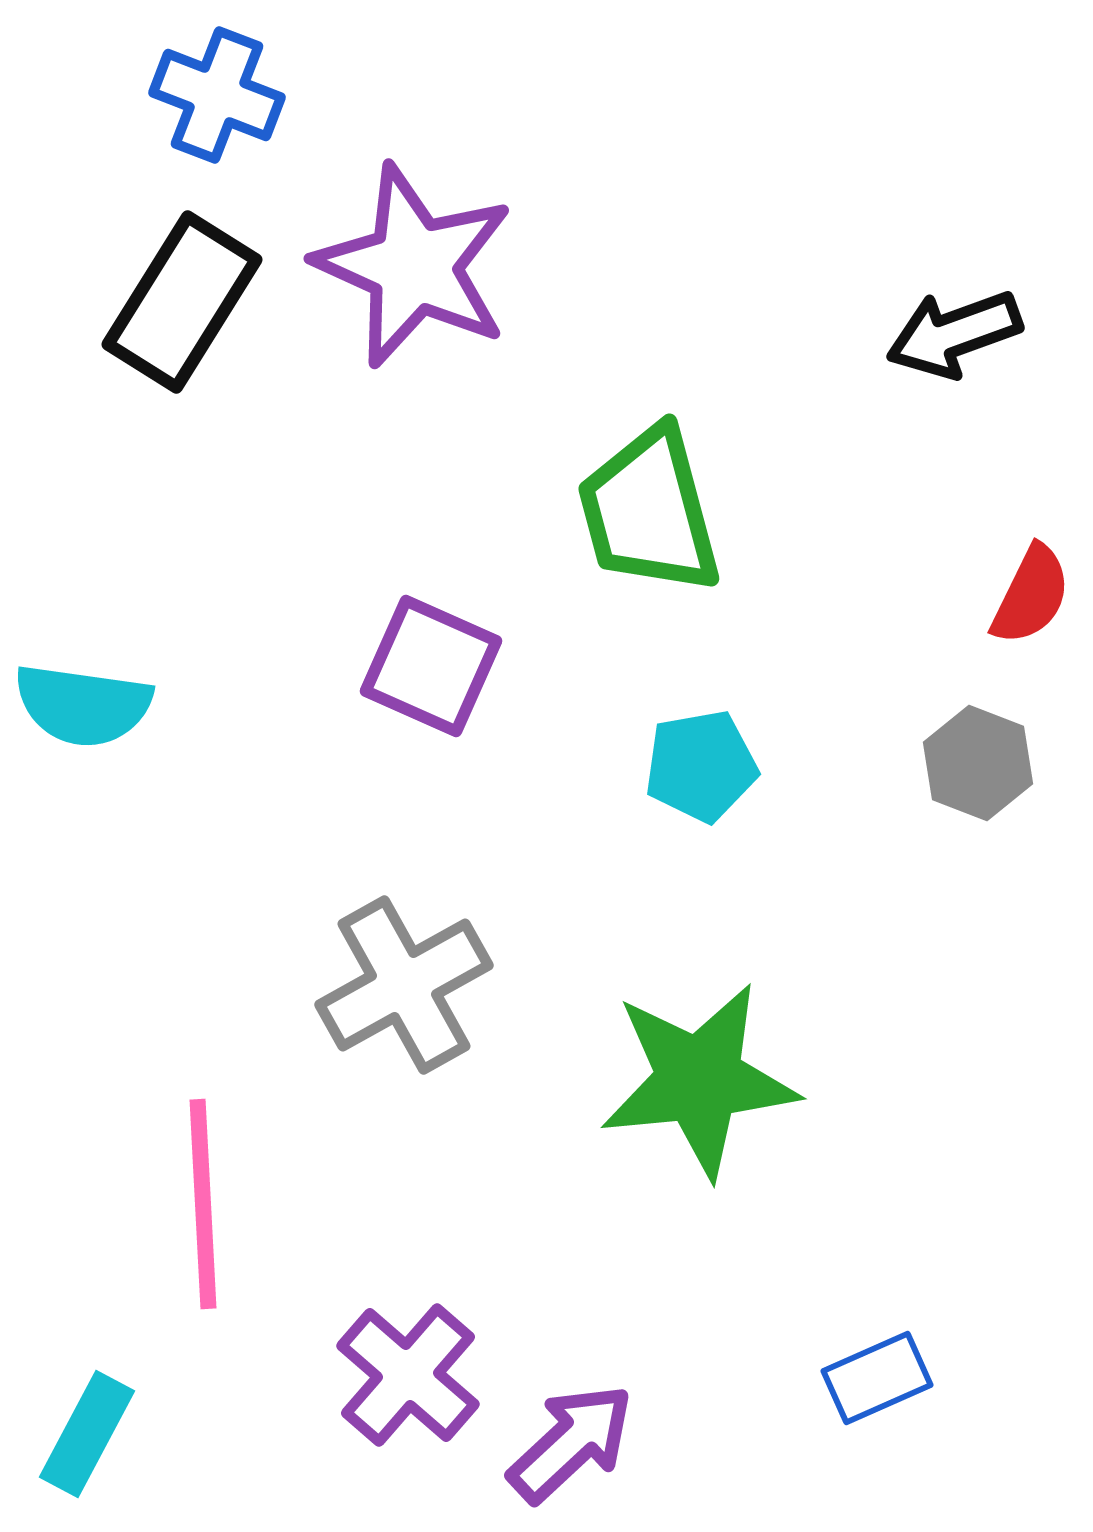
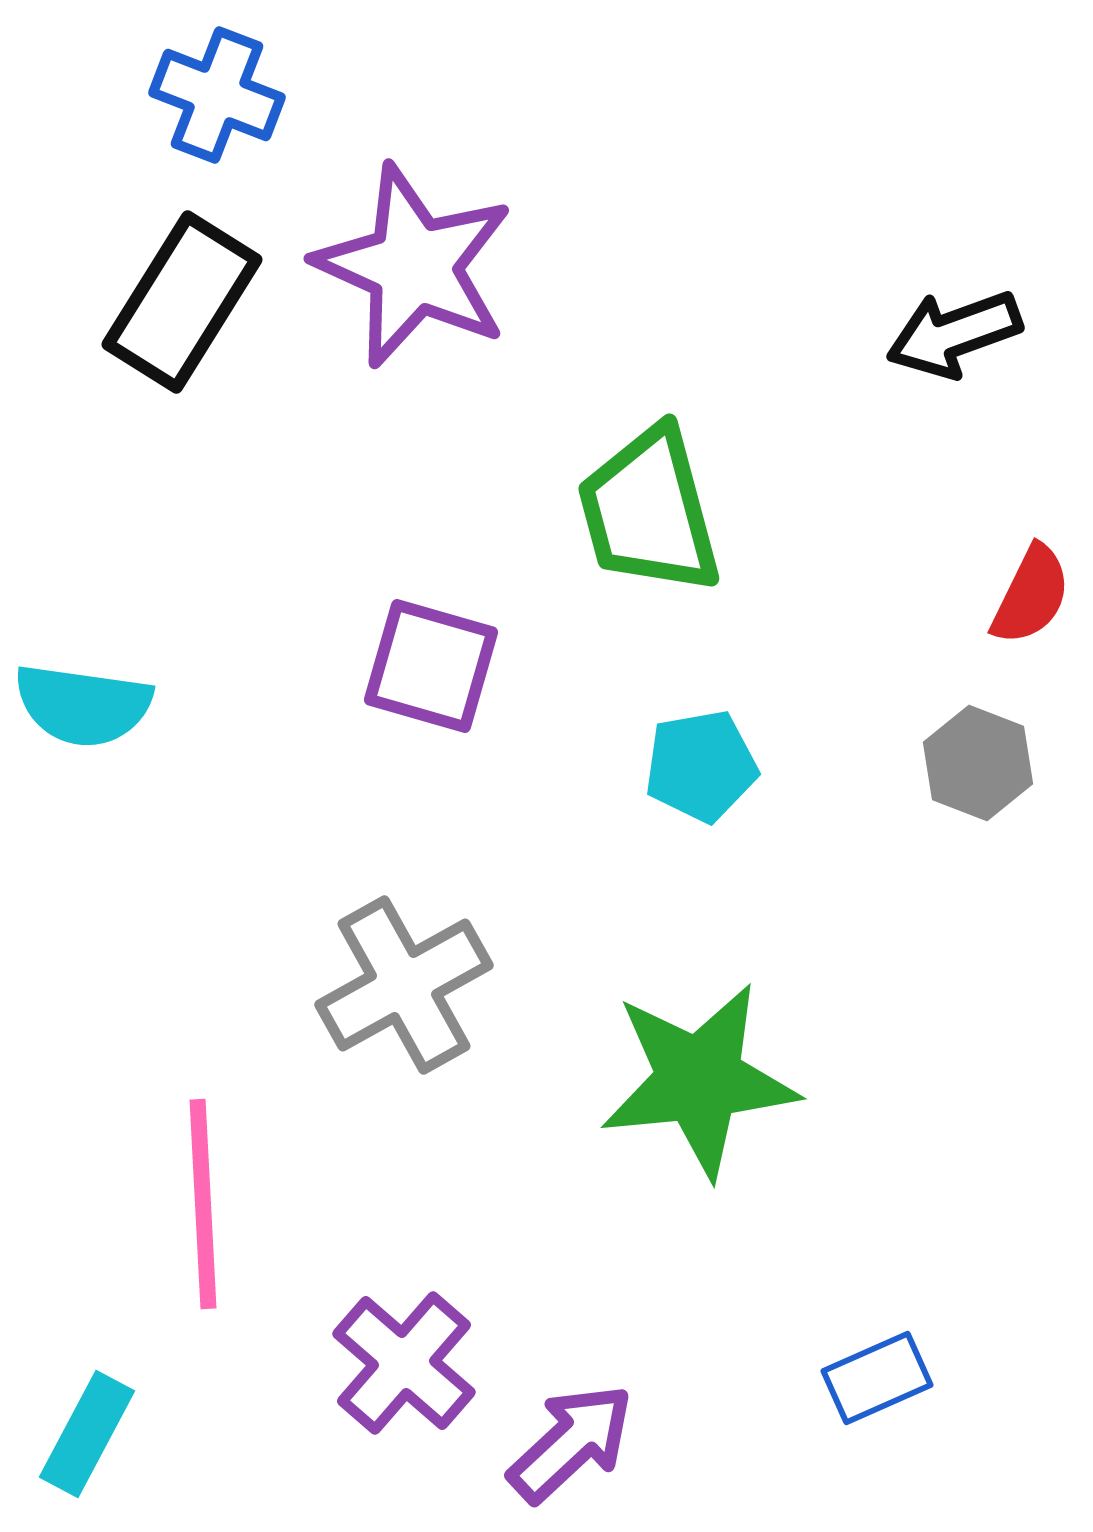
purple square: rotated 8 degrees counterclockwise
purple cross: moved 4 px left, 12 px up
